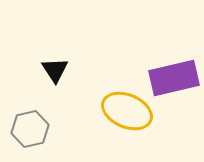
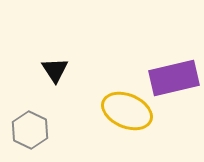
gray hexagon: moved 1 px down; rotated 21 degrees counterclockwise
